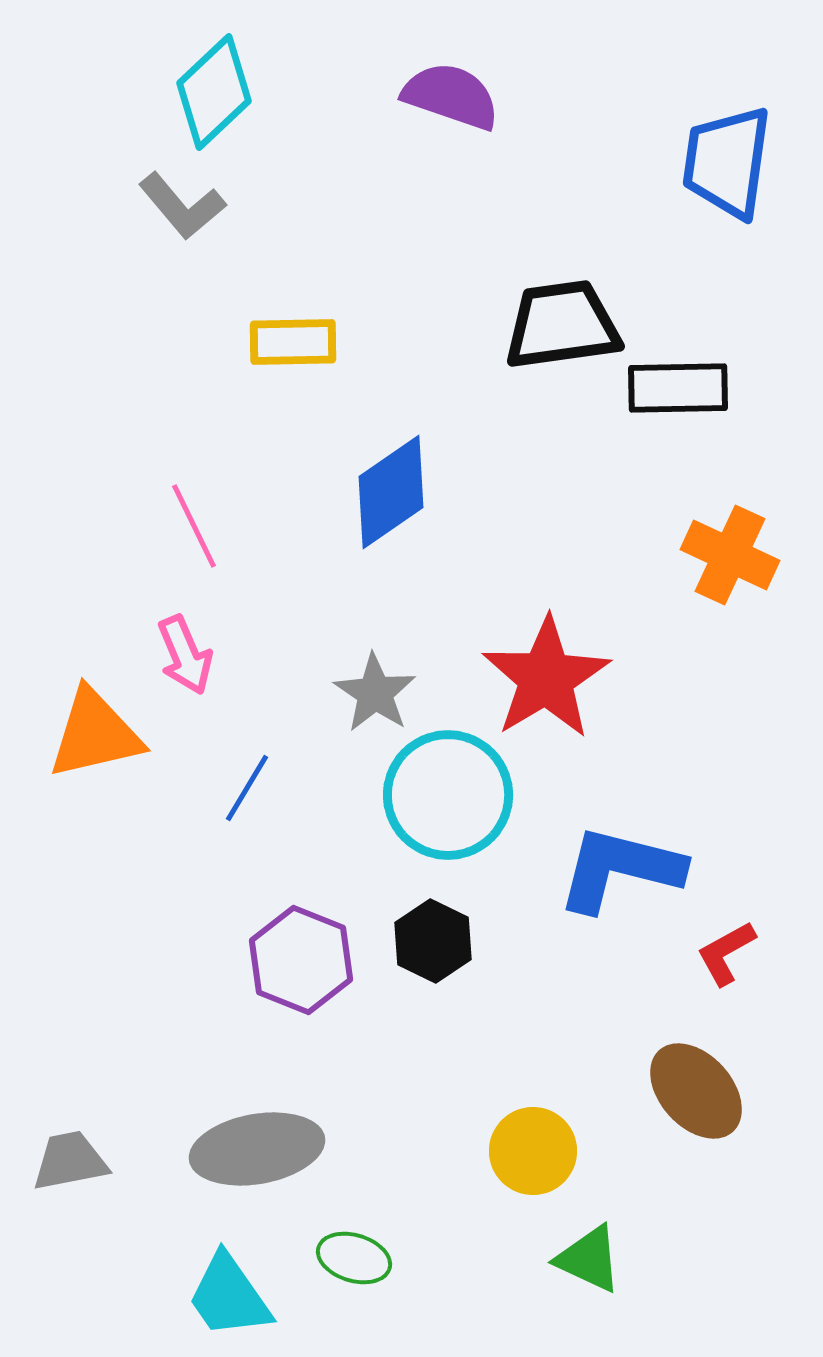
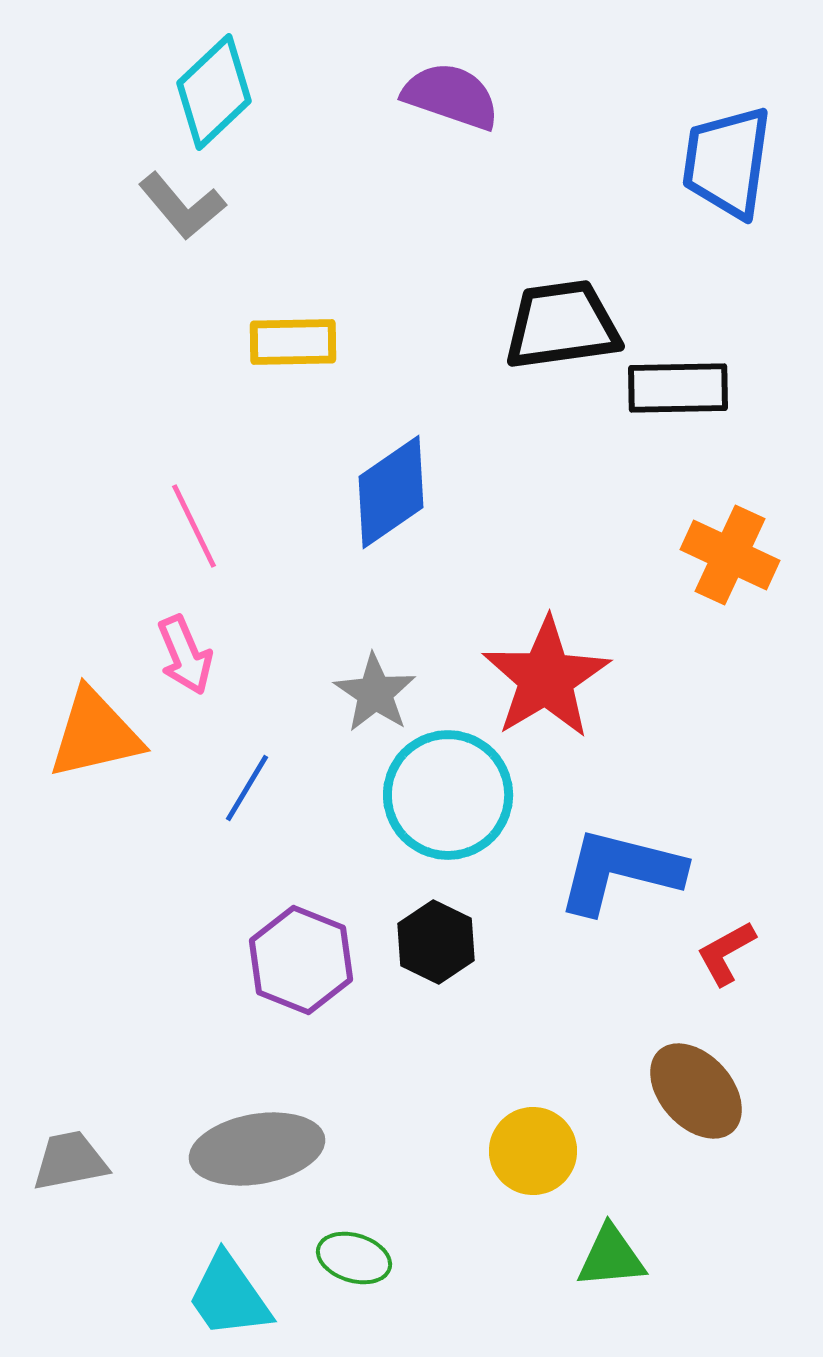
blue L-shape: moved 2 px down
black hexagon: moved 3 px right, 1 px down
green triangle: moved 22 px right, 2 px up; rotated 30 degrees counterclockwise
